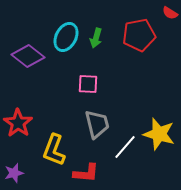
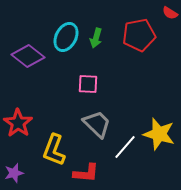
gray trapezoid: rotated 32 degrees counterclockwise
